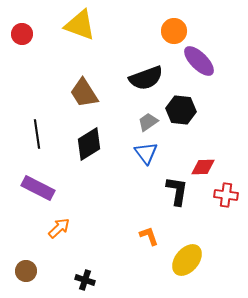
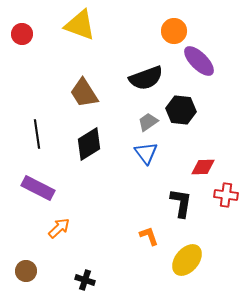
black L-shape: moved 4 px right, 12 px down
